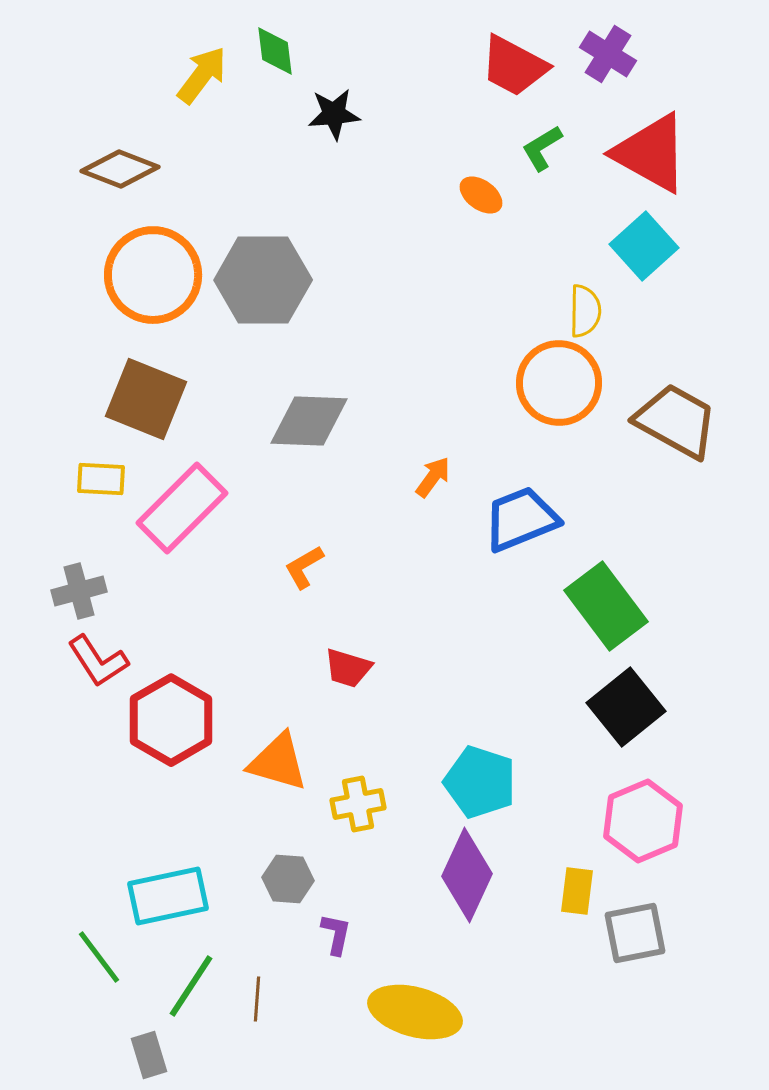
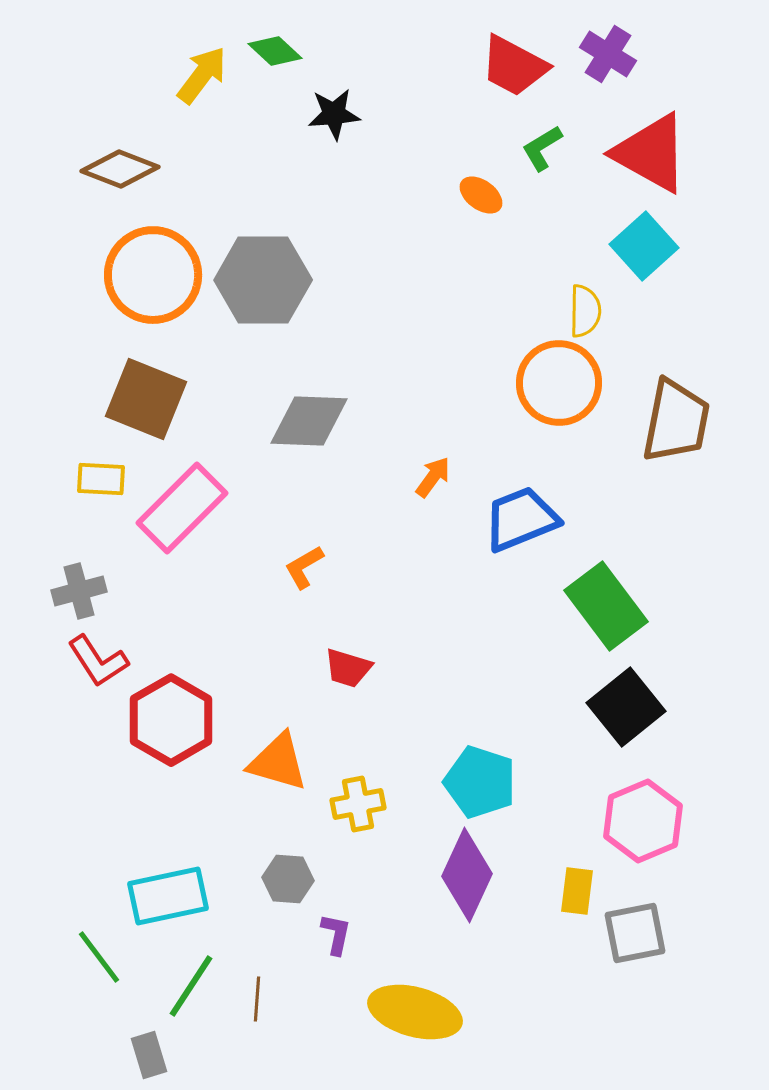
green diamond at (275, 51): rotated 40 degrees counterclockwise
brown trapezoid at (676, 421): rotated 72 degrees clockwise
